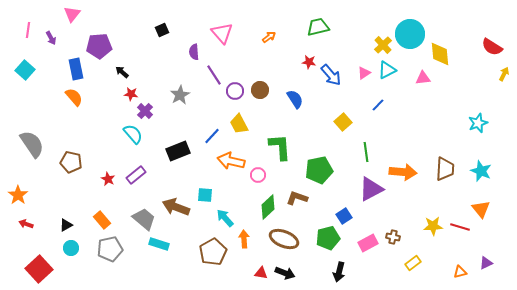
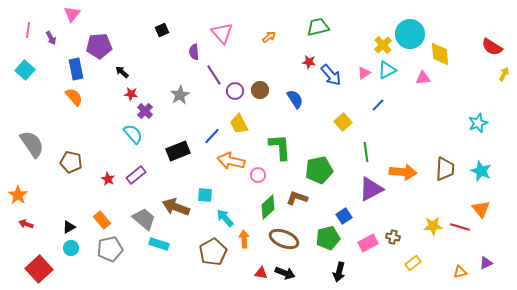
black triangle at (66, 225): moved 3 px right, 2 px down
